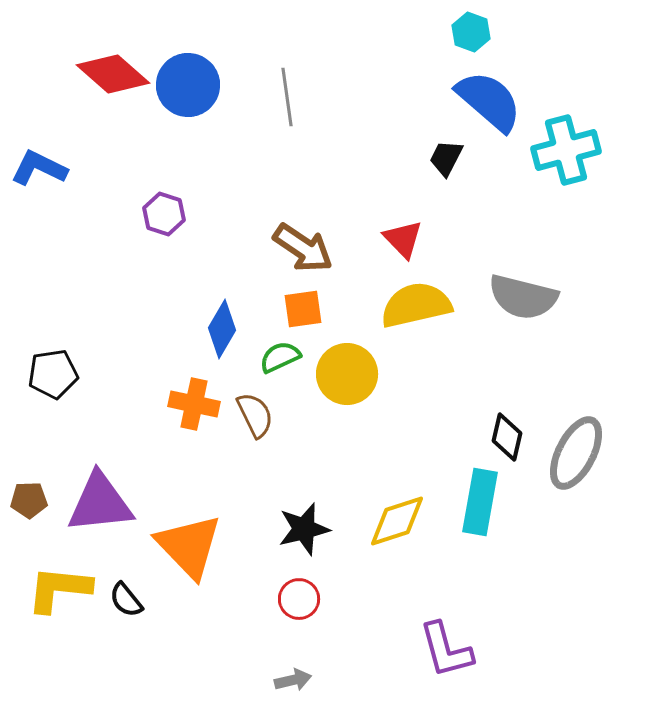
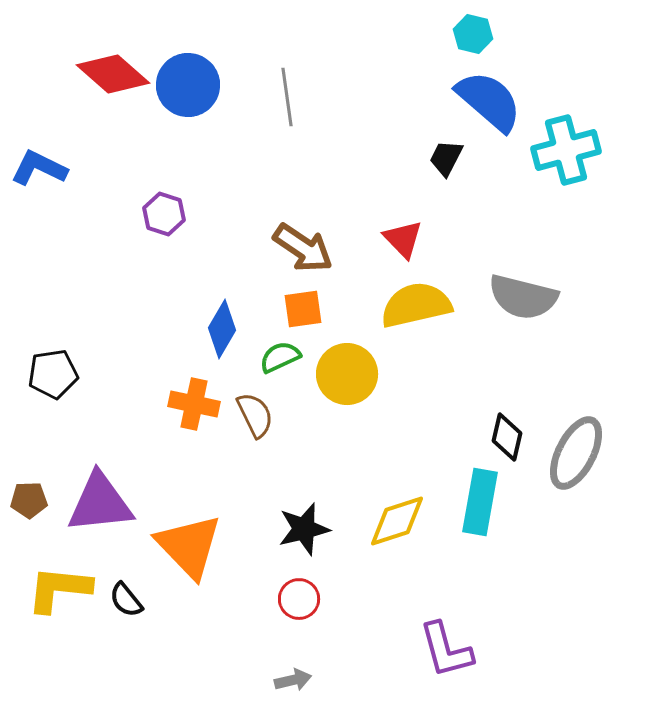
cyan hexagon: moved 2 px right, 2 px down; rotated 6 degrees counterclockwise
